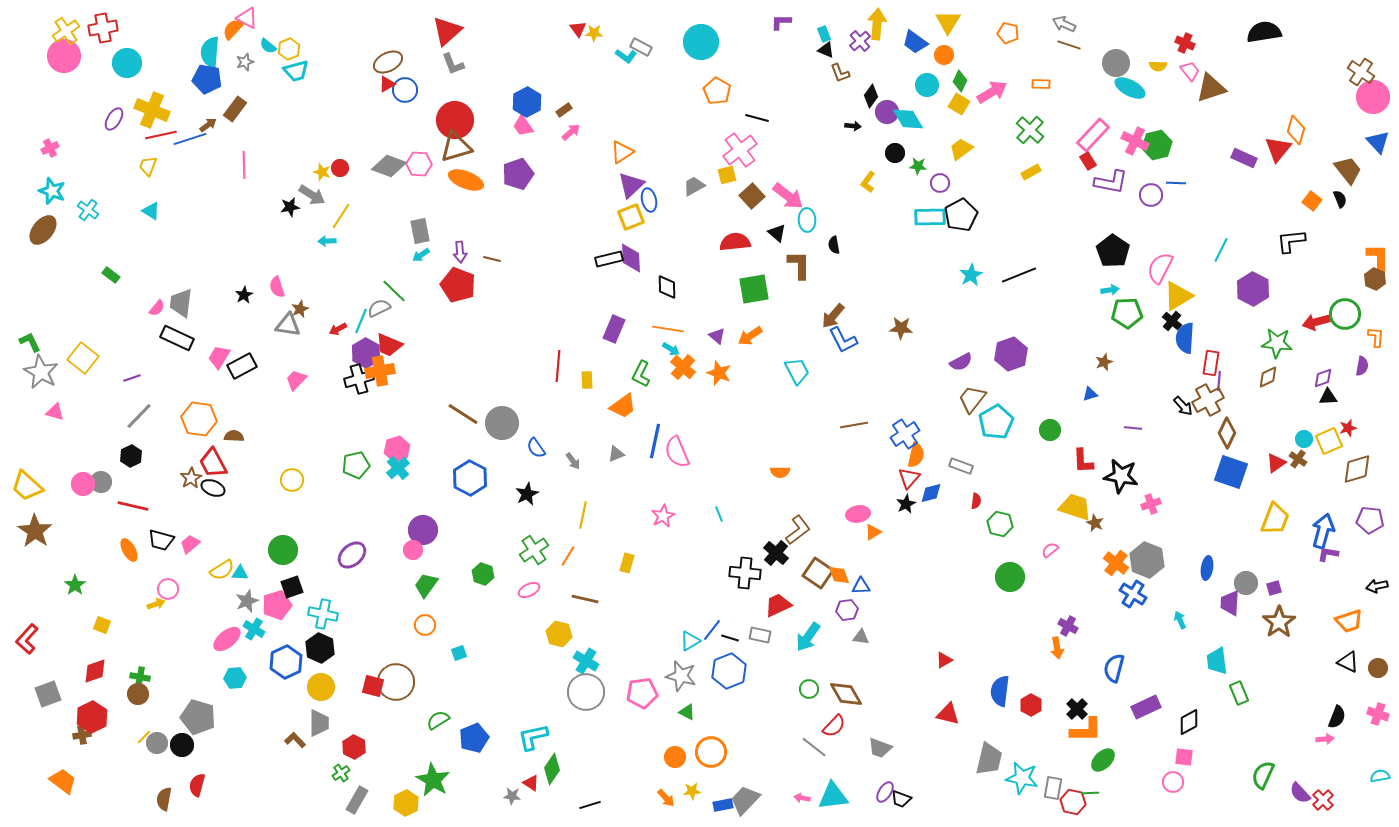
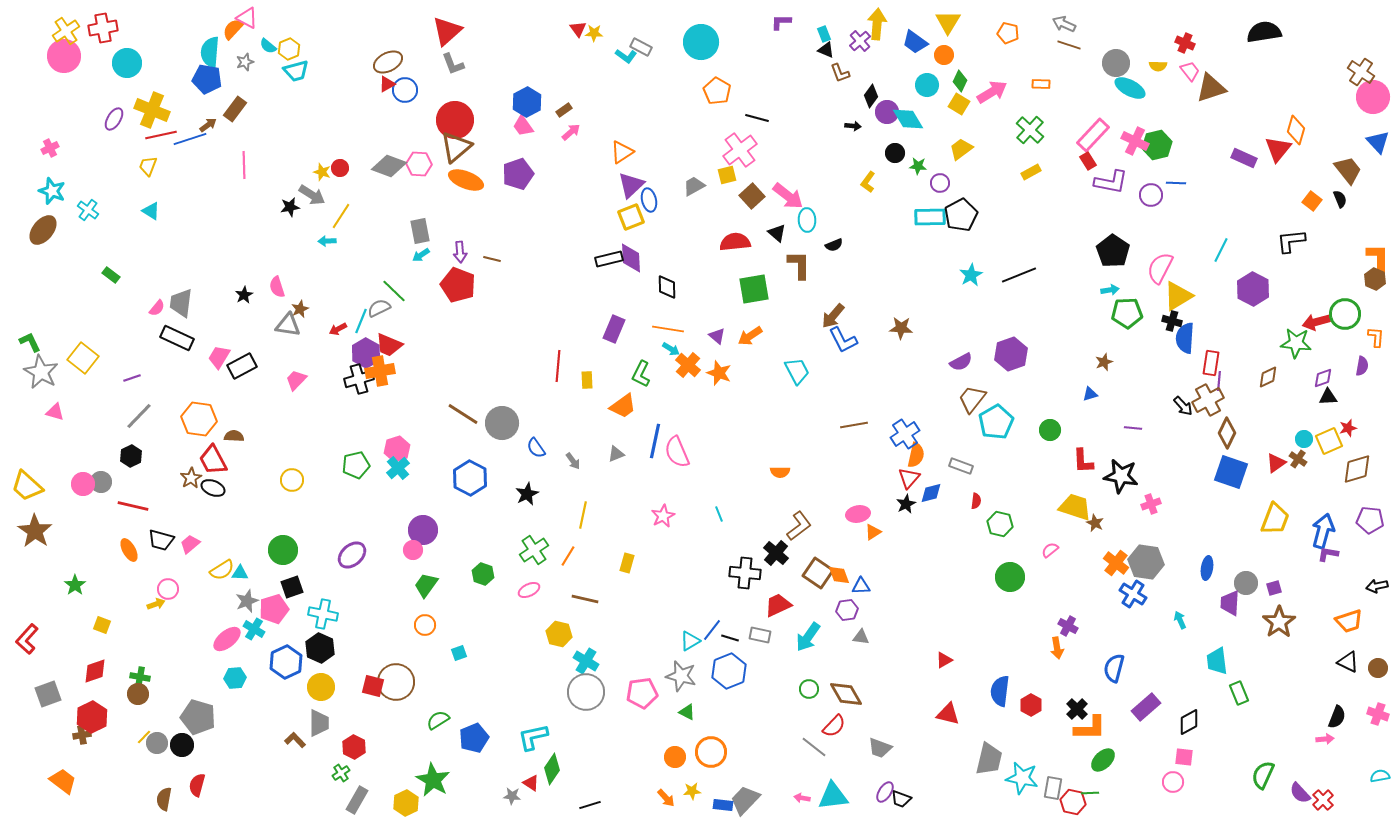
brown triangle at (456, 147): rotated 24 degrees counterclockwise
black semicircle at (834, 245): rotated 102 degrees counterclockwise
black cross at (1172, 321): rotated 24 degrees counterclockwise
green star at (1277, 343): moved 19 px right
orange cross at (683, 367): moved 5 px right, 2 px up
red trapezoid at (213, 463): moved 3 px up
brown L-shape at (798, 530): moved 1 px right, 4 px up
gray hexagon at (1147, 560): moved 1 px left, 2 px down; rotated 12 degrees counterclockwise
pink pentagon at (277, 605): moved 3 px left, 4 px down
purple rectangle at (1146, 707): rotated 16 degrees counterclockwise
orange L-shape at (1086, 730): moved 4 px right, 2 px up
blue rectangle at (723, 805): rotated 18 degrees clockwise
